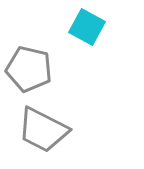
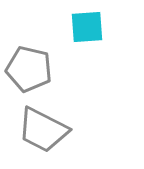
cyan square: rotated 33 degrees counterclockwise
